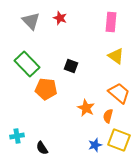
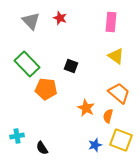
yellow square: moved 2 px right
